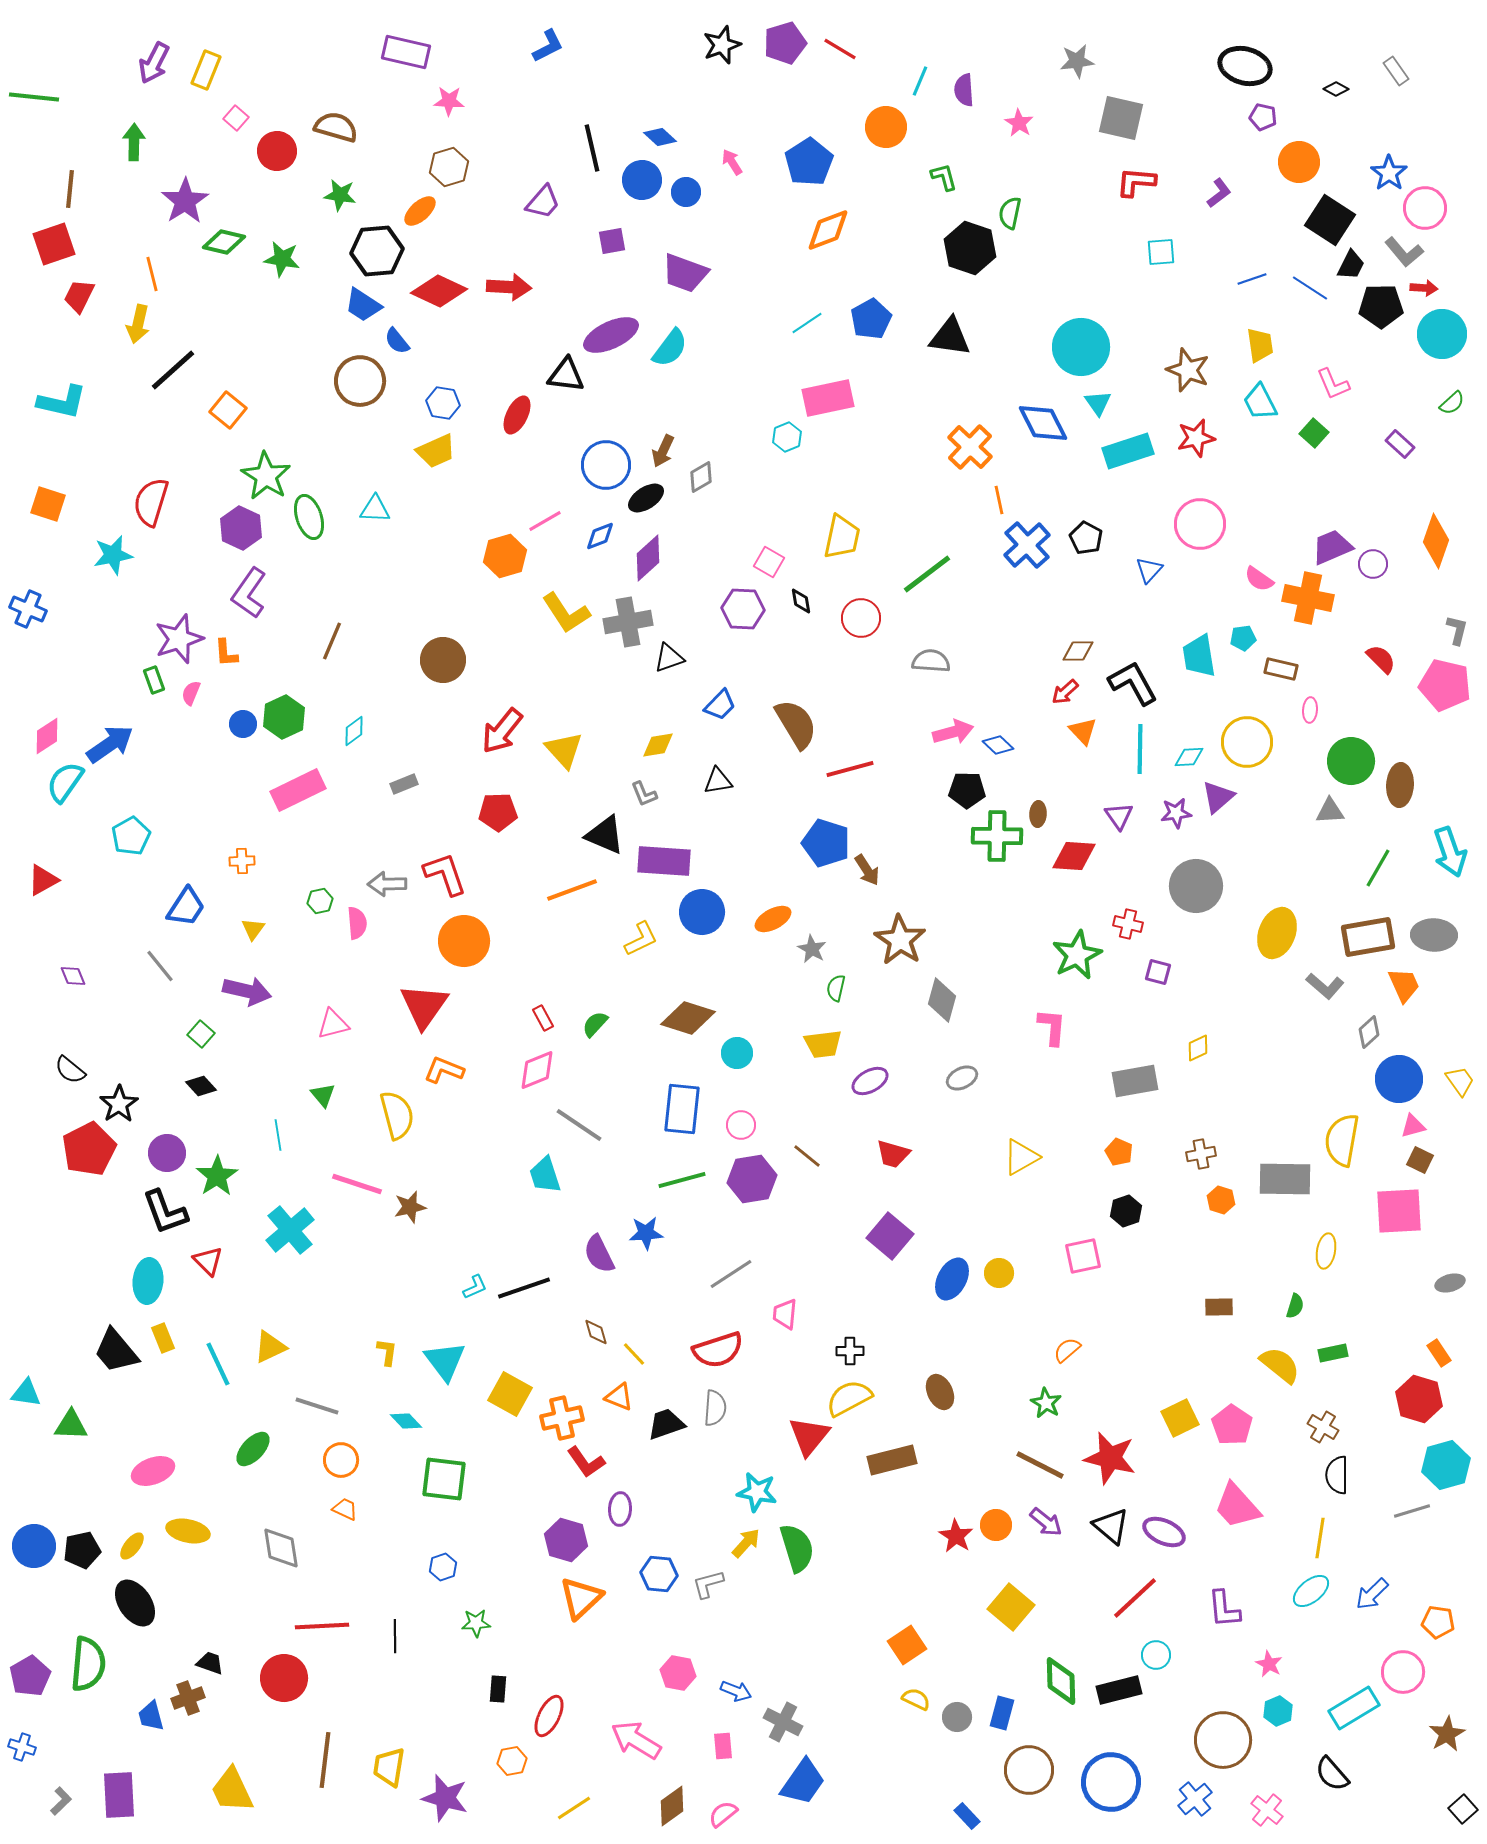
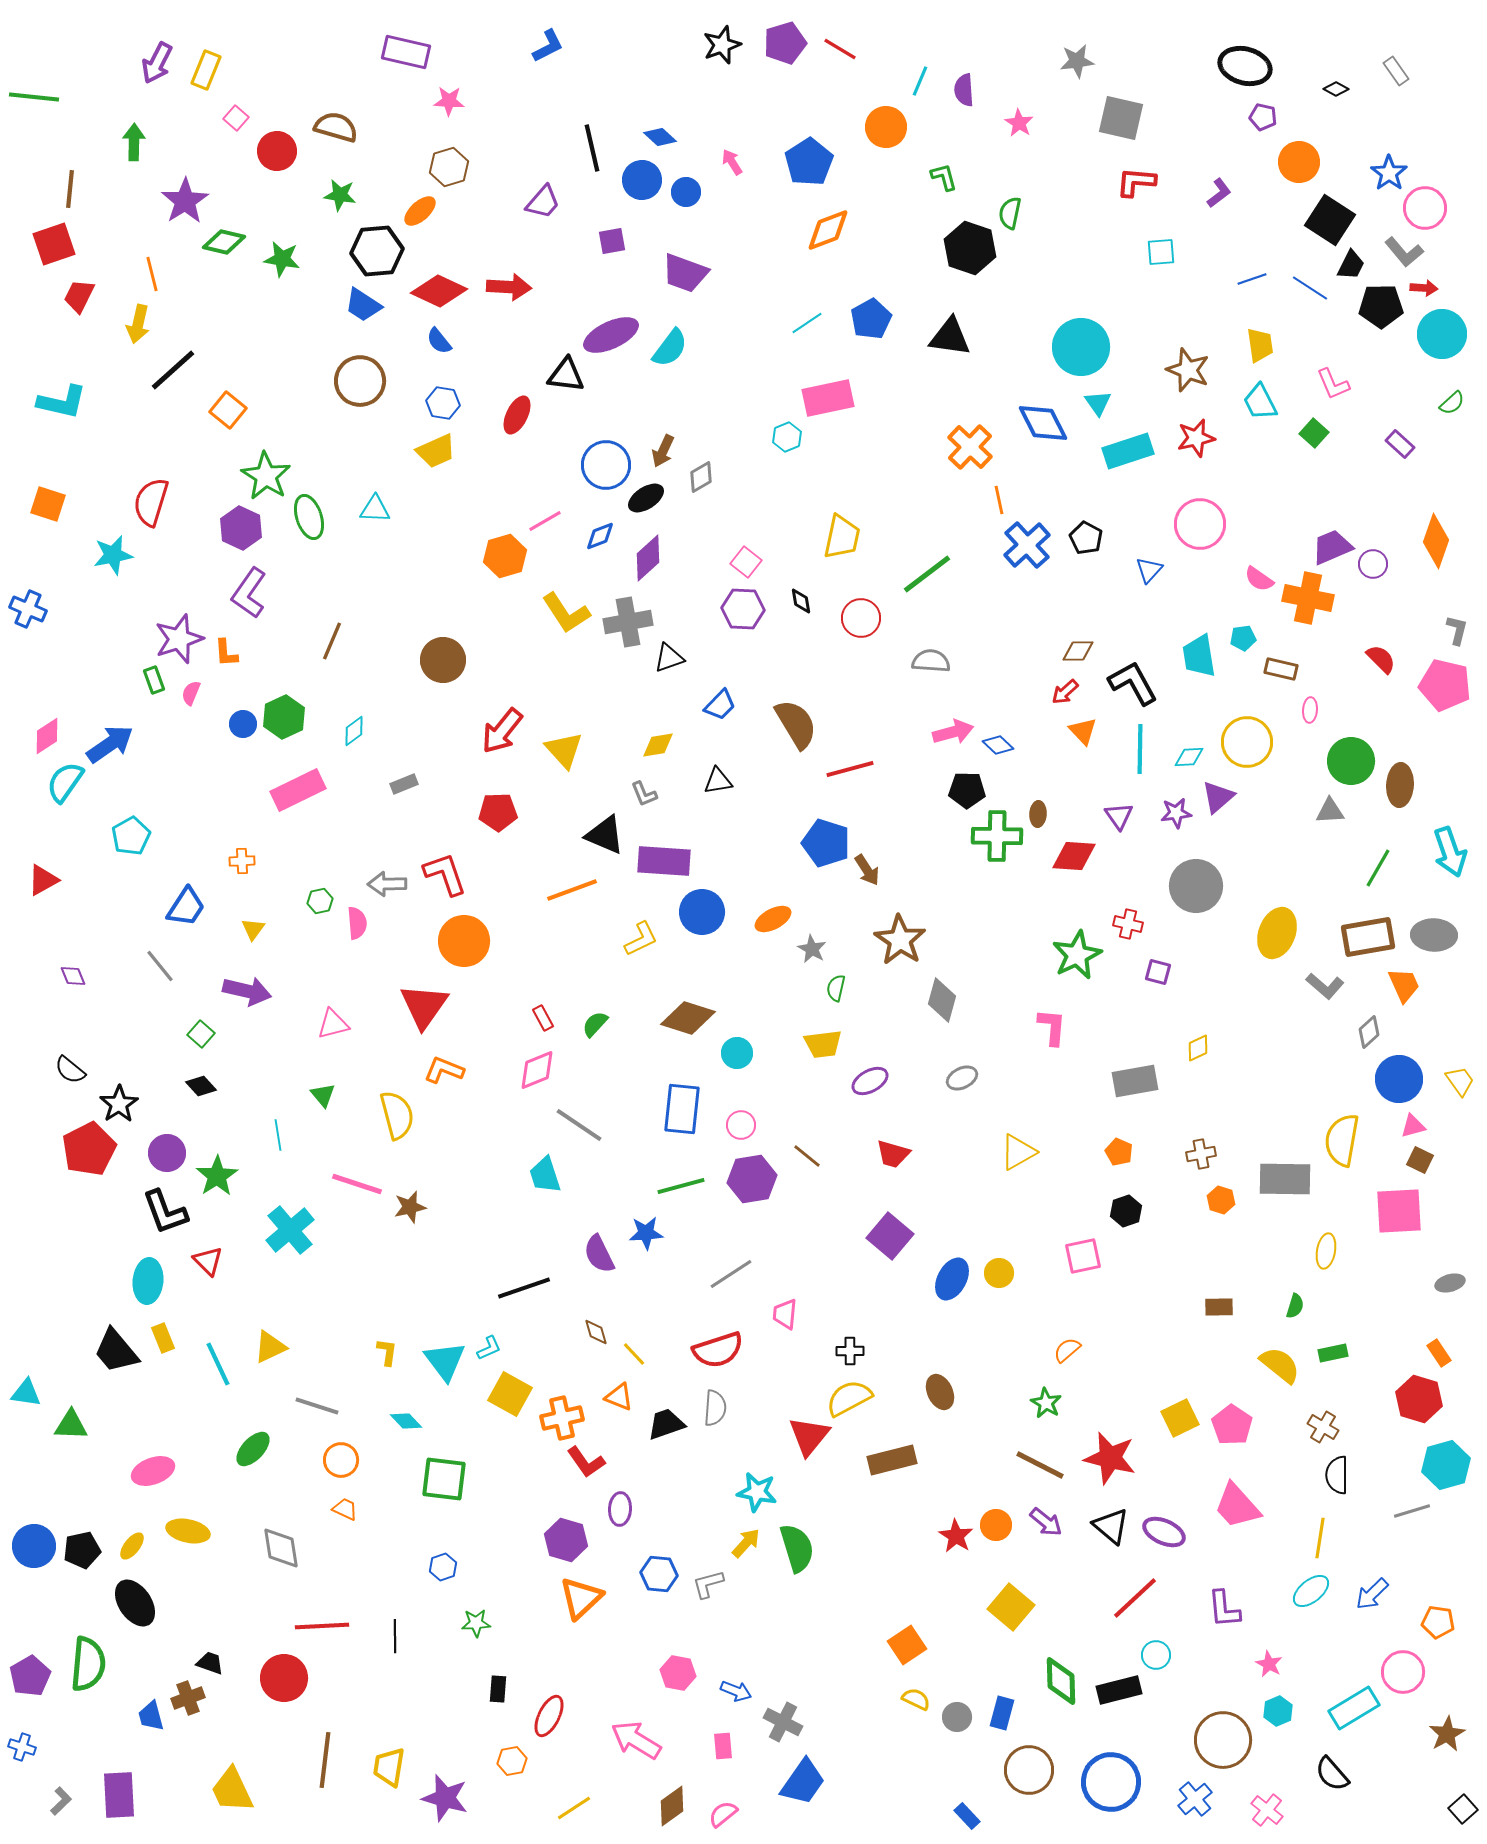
purple arrow at (154, 63): moved 3 px right
blue semicircle at (397, 341): moved 42 px right
pink square at (769, 562): moved 23 px left; rotated 8 degrees clockwise
yellow triangle at (1021, 1157): moved 3 px left, 5 px up
green line at (682, 1180): moved 1 px left, 6 px down
cyan L-shape at (475, 1287): moved 14 px right, 61 px down
